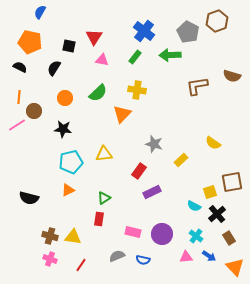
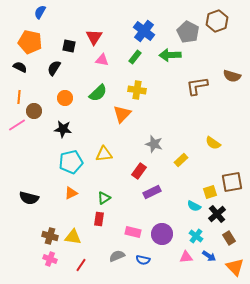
orange triangle at (68, 190): moved 3 px right, 3 px down
